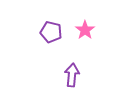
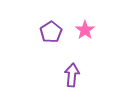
purple pentagon: rotated 25 degrees clockwise
